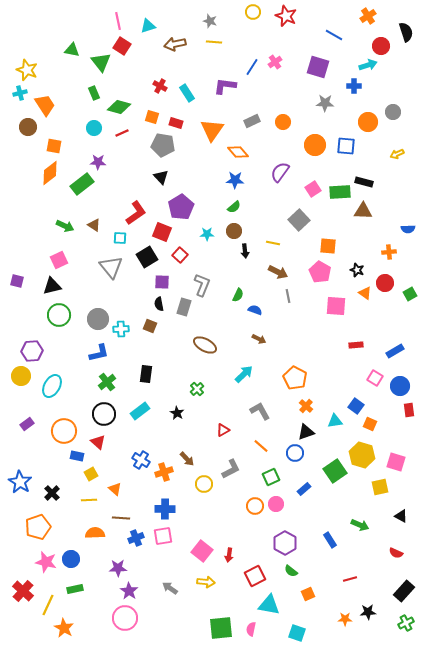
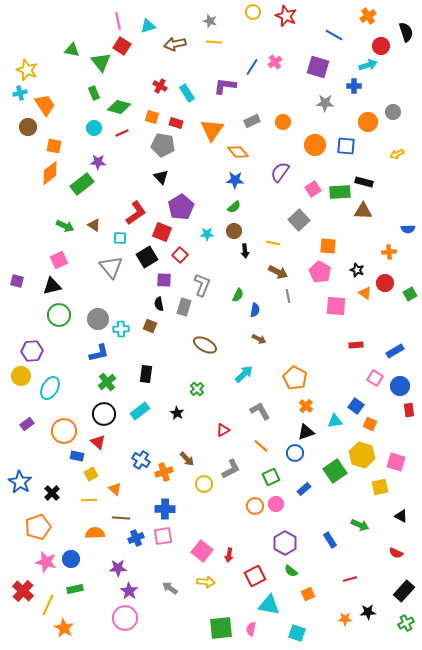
purple square at (162, 282): moved 2 px right, 2 px up
blue semicircle at (255, 310): rotated 80 degrees clockwise
cyan ellipse at (52, 386): moved 2 px left, 2 px down
